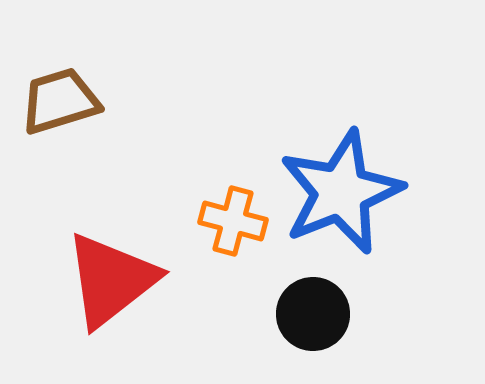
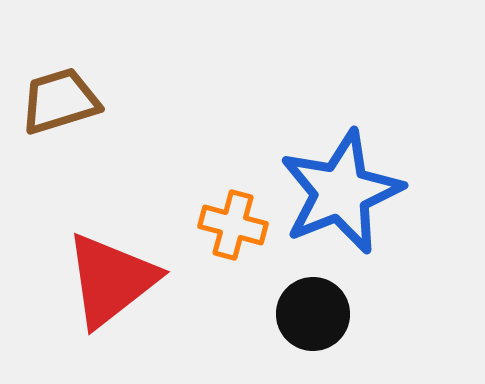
orange cross: moved 4 px down
